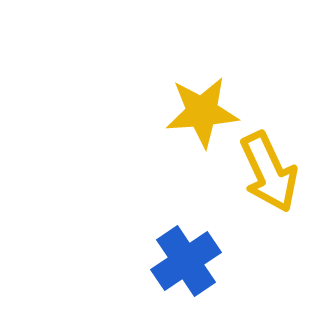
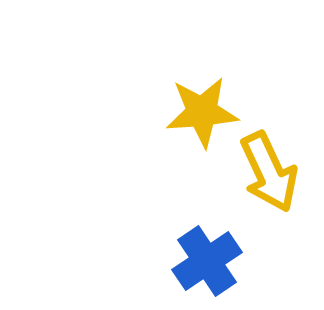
blue cross: moved 21 px right
